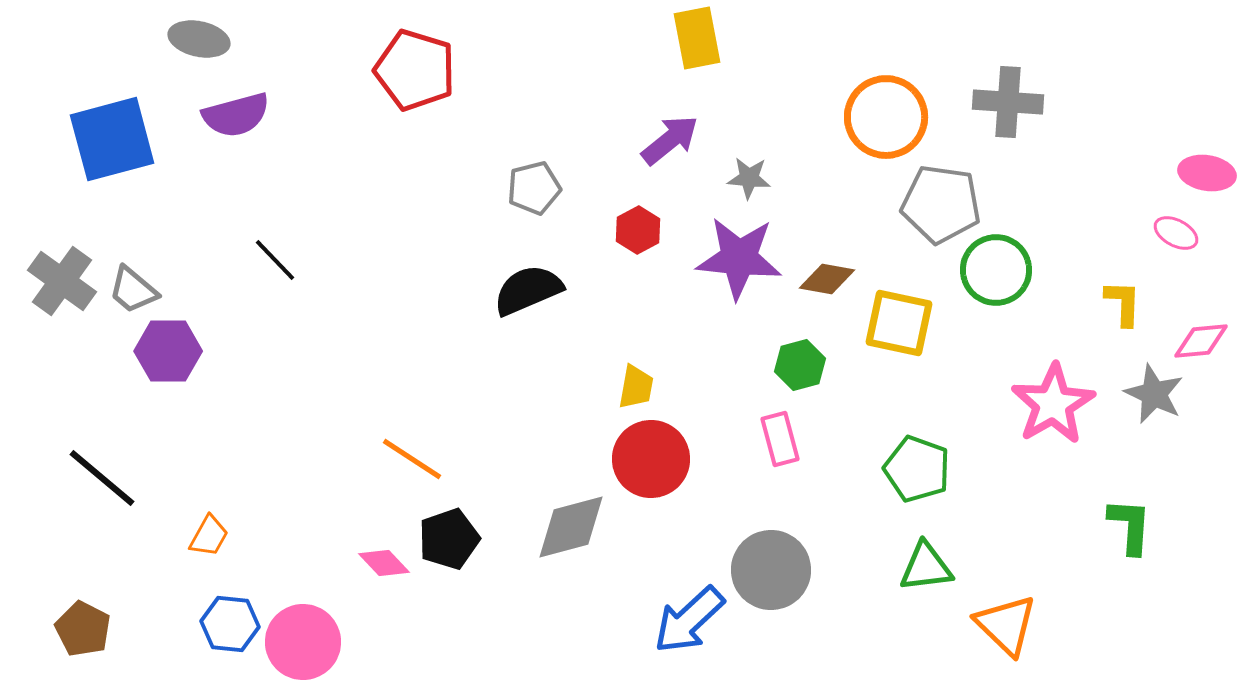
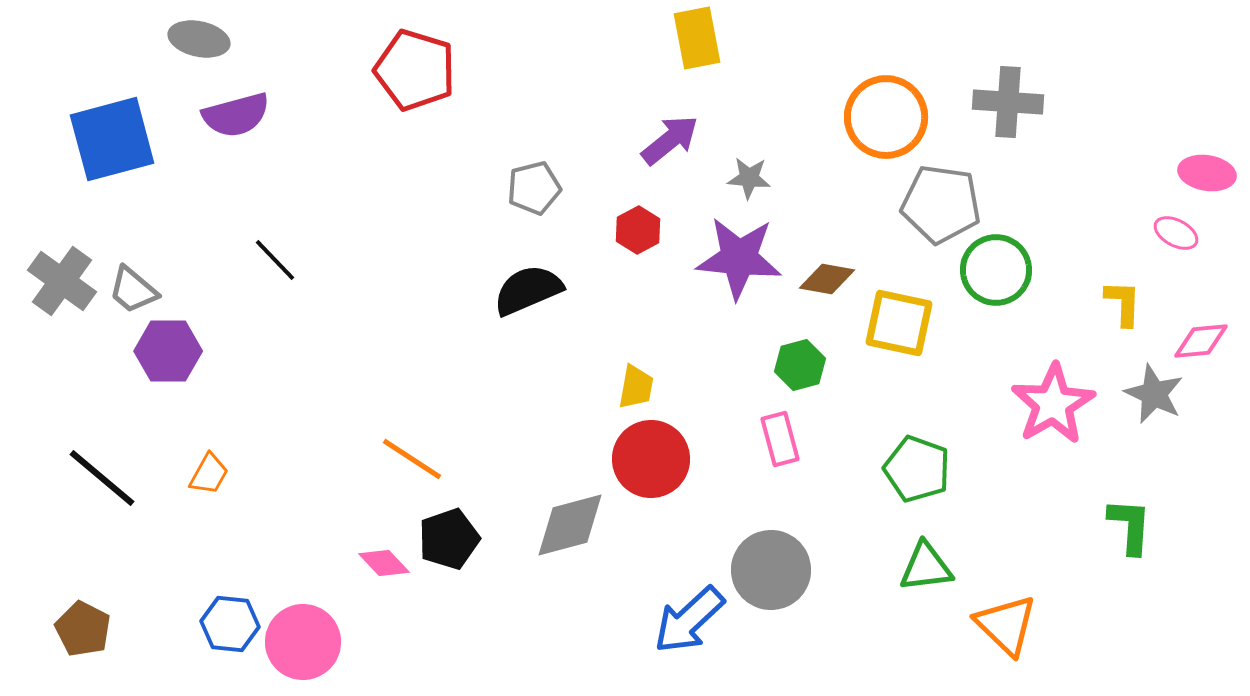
gray diamond at (571, 527): moved 1 px left, 2 px up
orange trapezoid at (209, 536): moved 62 px up
